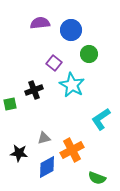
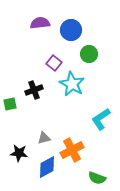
cyan star: moved 1 px up
